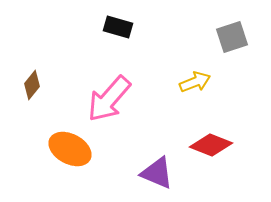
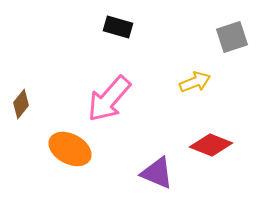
brown diamond: moved 11 px left, 19 px down
